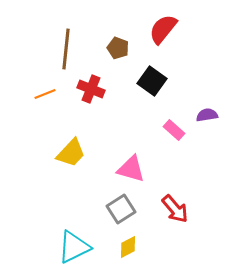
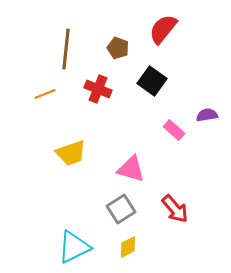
red cross: moved 7 px right
yellow trapezoid: rotated 28 degrees clockwise
